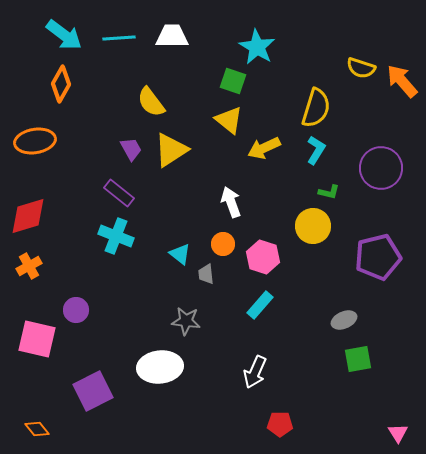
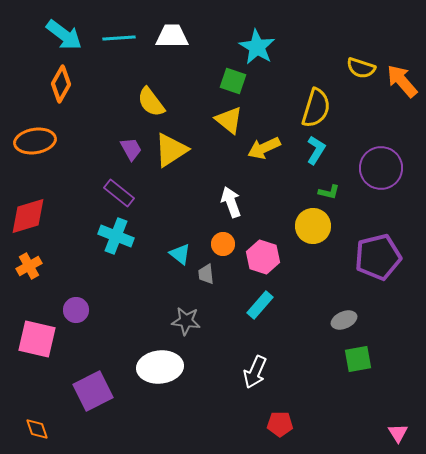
orange diamond at (37, 429): rotated 20 degrees clockwise
